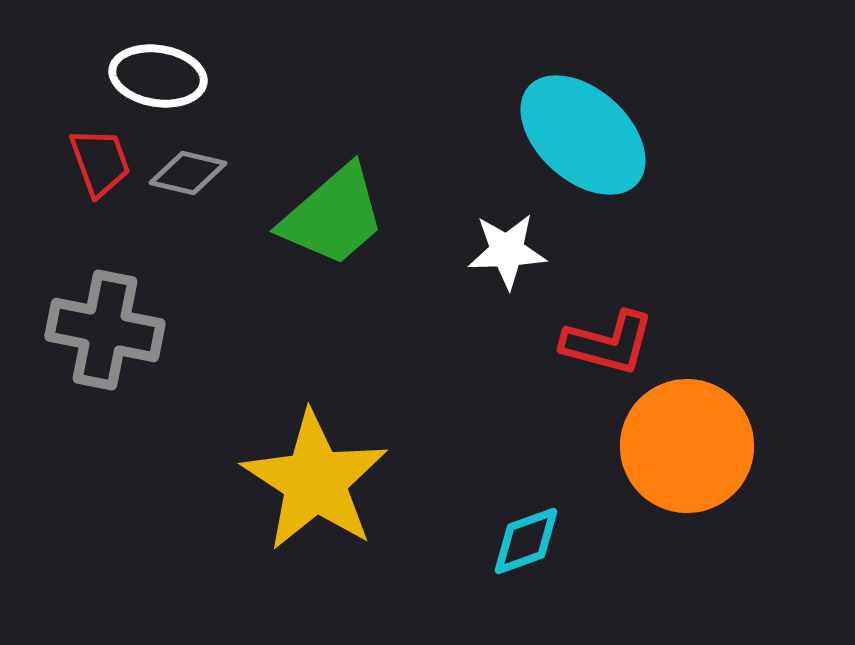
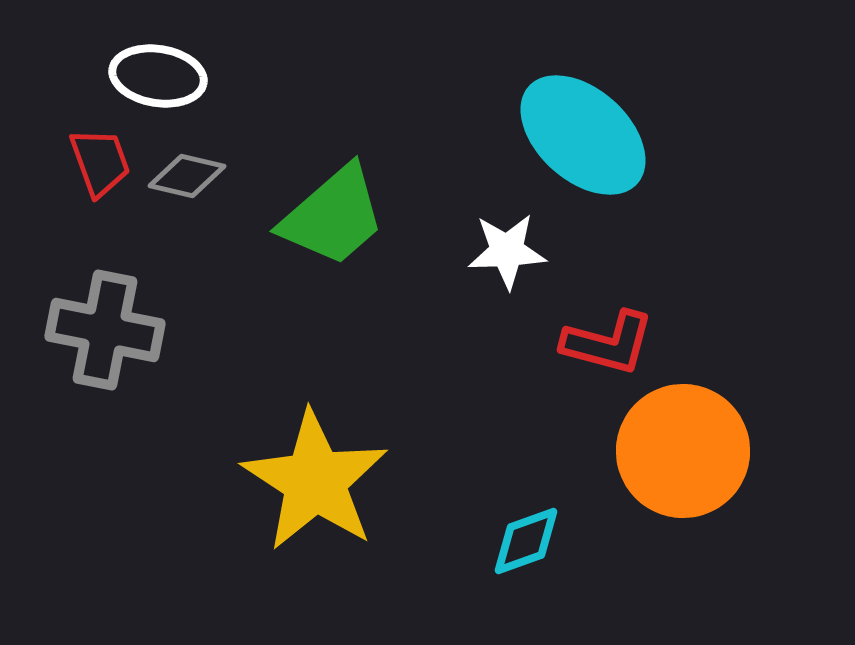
gray diamond: moved 1 px left, 3 px down
orange circle: moved 4 px left, 5 px down
